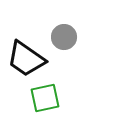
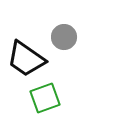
green square: rotated 8 degrees counterclockwise
